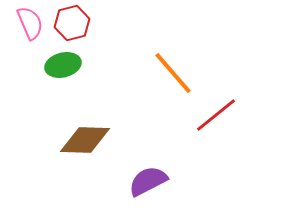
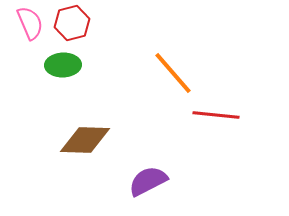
green ellipse: rotated 12 degrees clockwise
red line: rotated 45 degrees clockwise
